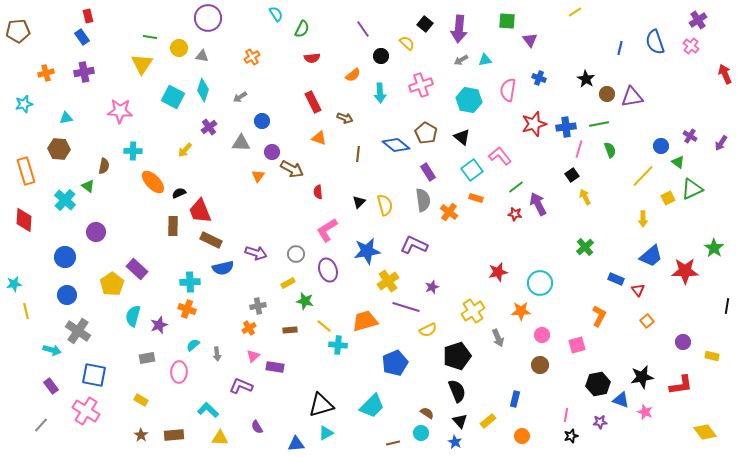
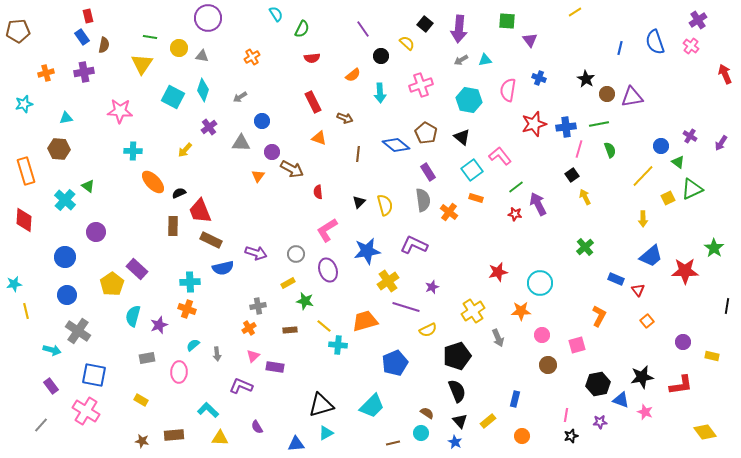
brown semicircle at (104, 166): moved 121 px up
brown circle at (540, 365): moved 8 px right
brown star at (141, 435): moved 1 px right, 6 px down; rotated 24 degrees counterclockwise
